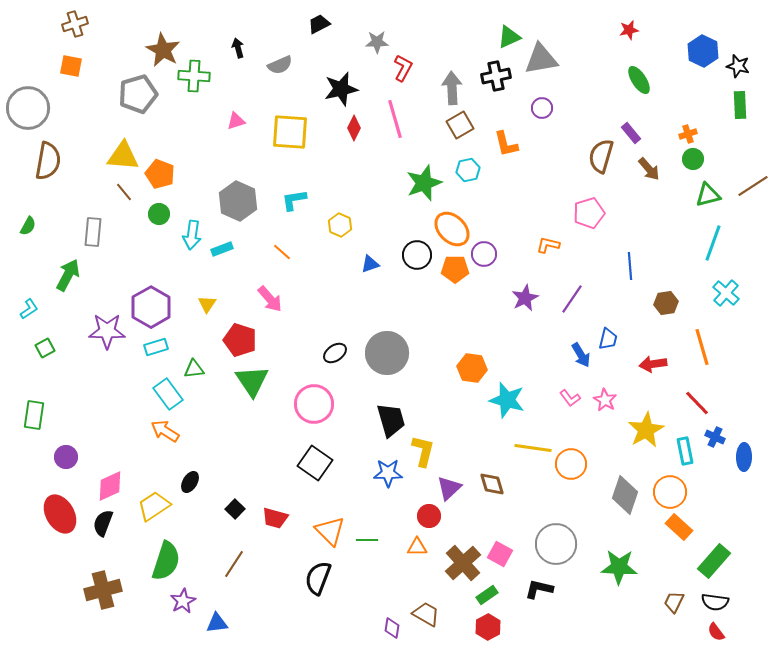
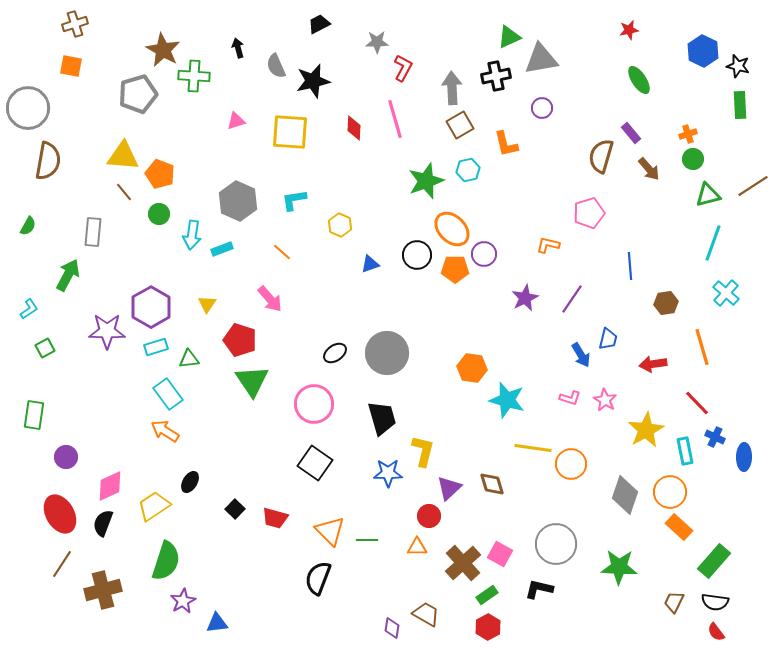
gray semicircle at (280, 65): moved 4 px left, 1 px down; rotated 90 degrees clockwise
black star at (341, 89): moved 28 px left, 8 px up
red diamond at (354, 128): rotated 25 degrees counterclockwise
green star at (424, 183): moved 2 px right, 2 px up
green triangle at (194, 369): moved 5 px left, 10 px up
pink L-shape at (570, 398): rotated 35 degrees counterclockwise
black trapezoid at (391, 420): moved 9 px left, 2 px up
brown line at (234, 564): moved 172 px left
